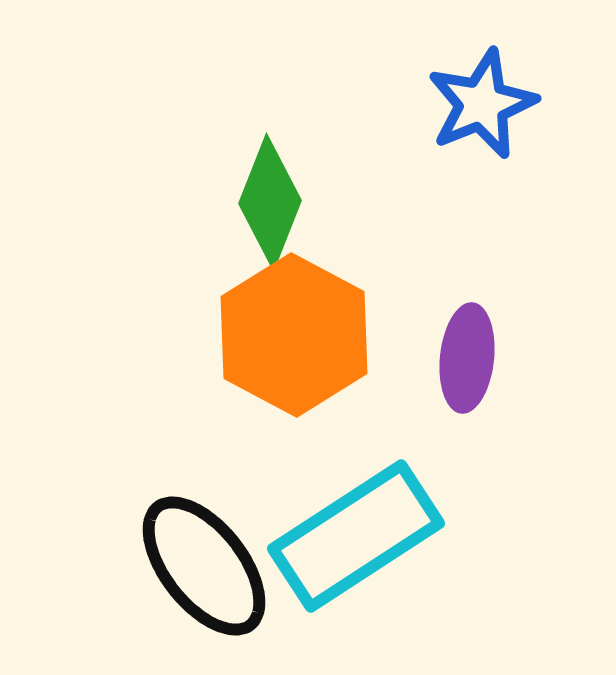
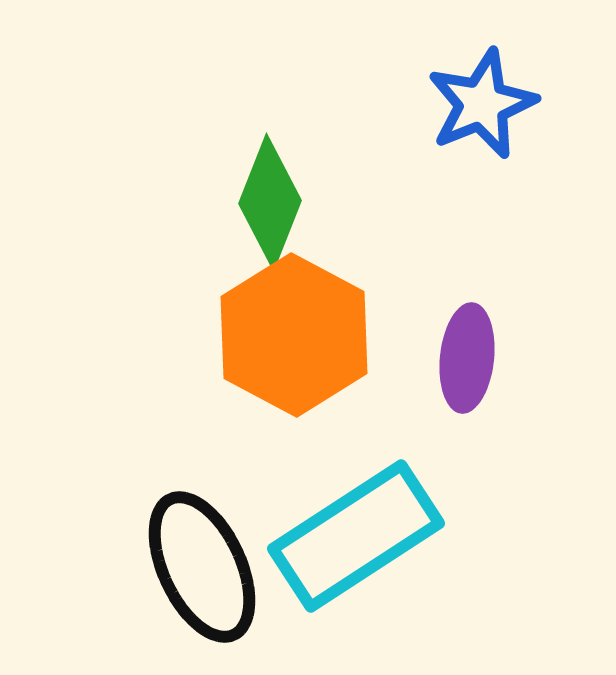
black ellipse: moved 2 px left, 1 px down; rotated 13 degrees clockwise
